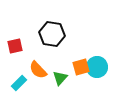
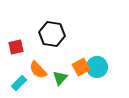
red square: moved 1 px right, 1 px down
orange square: rotated 12 degrees counterclockwise
